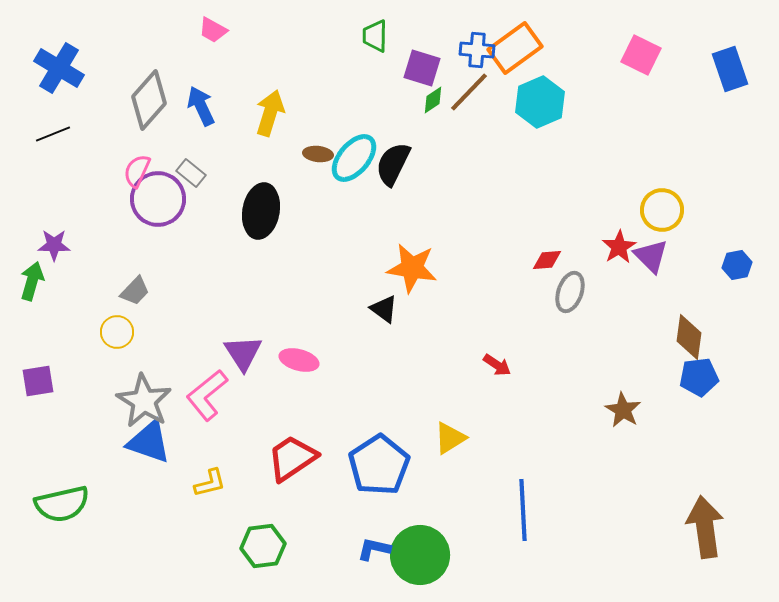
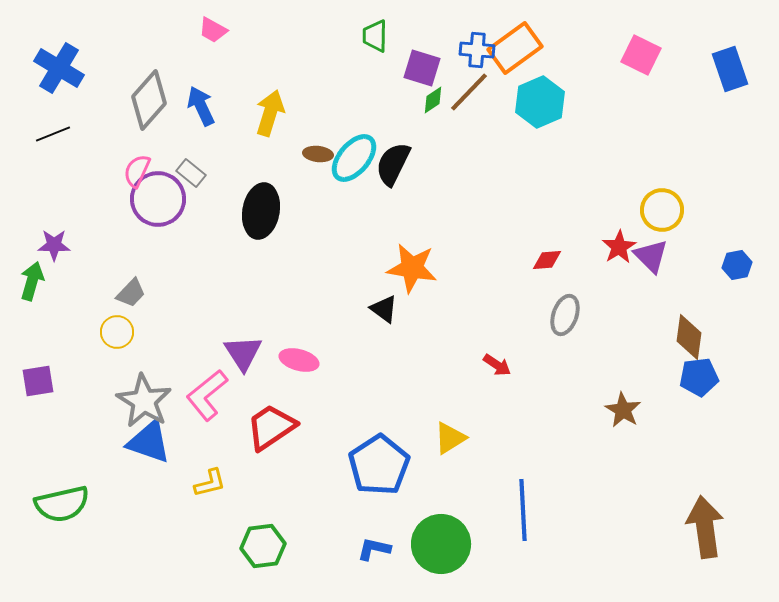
gray trapezoid at (135, 291): moved 4 px left, 2 px down
gray ellipse at (570, 292): moved 5 px left, 23 px down
red trapezoid at (292, 458): moved 21 px left, 31 px up
green circle at (420, 555): moved 21 px right, 11 px up
